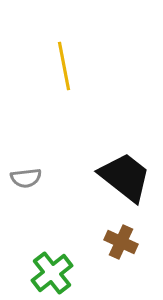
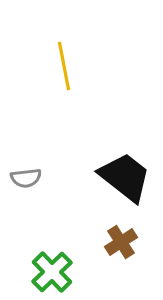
brown cross: rotated 32 degrees clockwise
green cross: moved 1 px up; rotated 6 degrees counterclockwise
